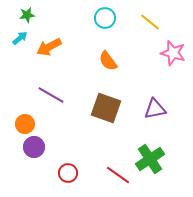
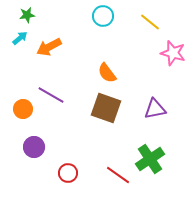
cyan circle: moved 2 px left, 2 px up
orange semicircle: moved 1 px left, 12 px down
orange circle: moved 2 px left, 15 px up
